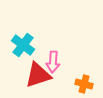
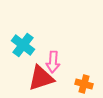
red triangle: moved 3 px right, 3 px down
